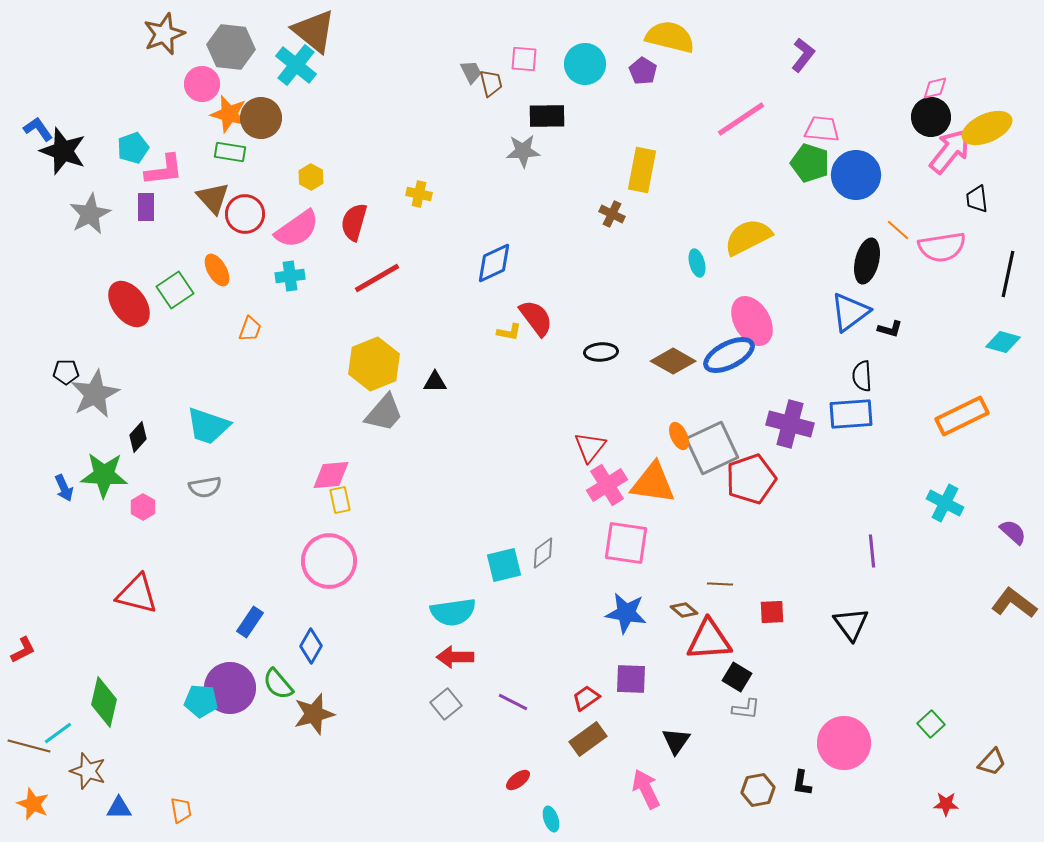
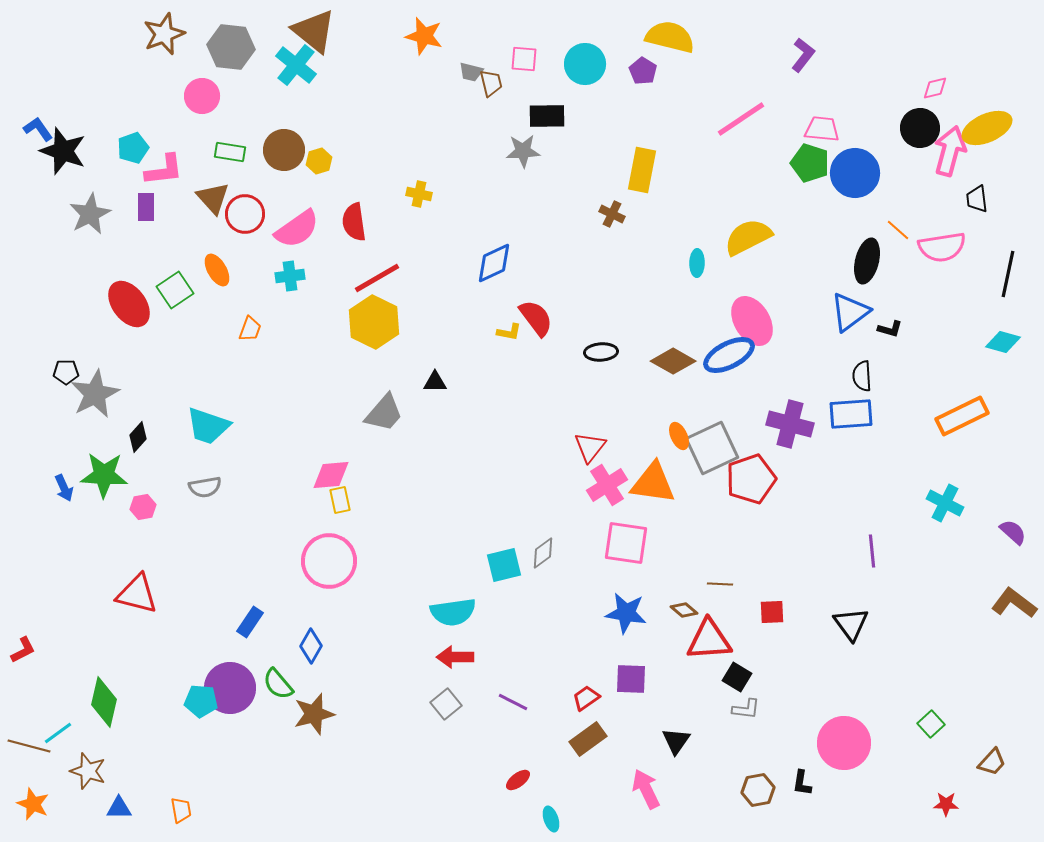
gray trapezoid at (471, 72): rotated 130 degrees clockwise
pink circle at (202, 84): moved 12 px down
orange star at (229, 114): moved 195 px right, 78 px up
black circle at (931, 117): moved 11 px left, 11 px down
brown circle at (261, 118): moved 23 px right, 32 px down
pink arrow at (950, 151): rotated 24 degrees counterclockwise
blue circle at (856, 175): moved 1 px left, 2 px up
yellow hexagon at (311, 177): moved 8 px right, 16 px up; rotated 15 degrees clockwise
red semicircle at (354, 222): rotated 24 degrees counterclockwise
cyan ellipse at (697, 263): rotated 16 degrees clockwise
yellow hexagon at (374, 364): moved 42 px up; rotated 12 degrees counterclockwise
pink hexagon at (143, 507): rotated 20 degrees clockwise
